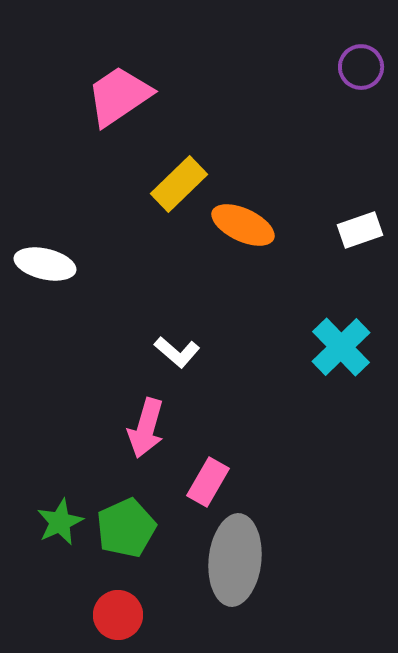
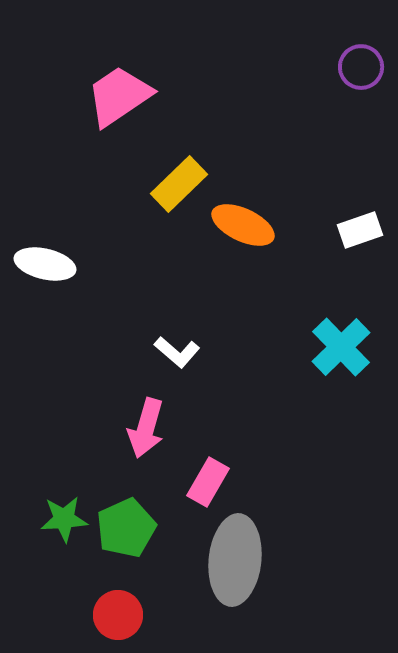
green star: moved 4 px right, 3 px up; rotated 21 degrees clockwise
